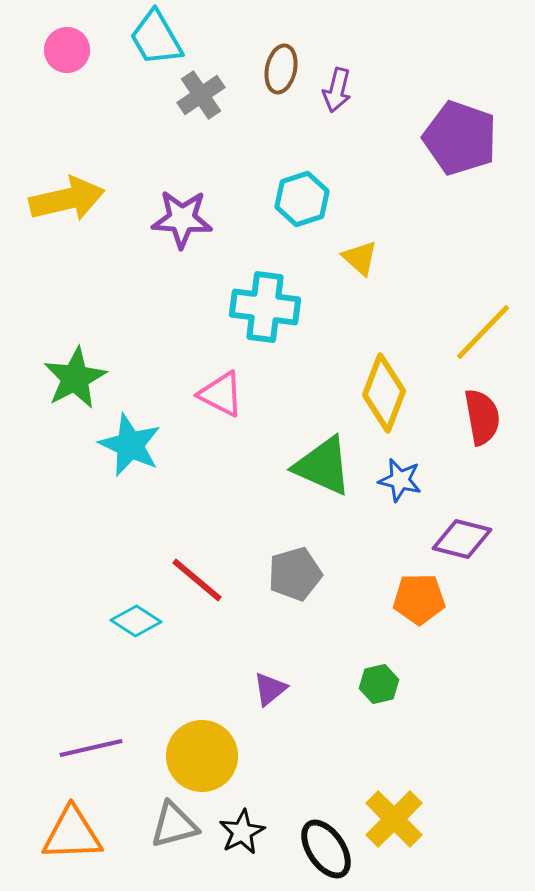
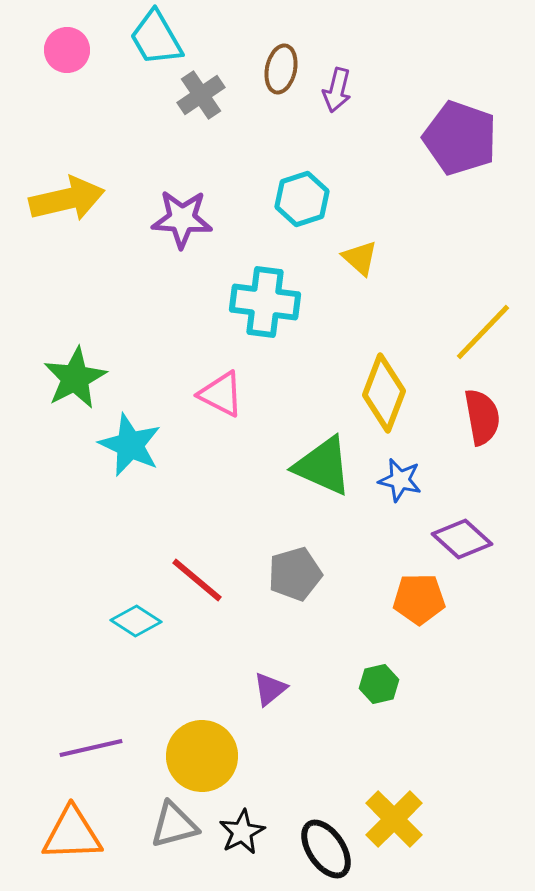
cyan cross: moved 5 px up
purple diamond: rotated 28 degrees clockwise
